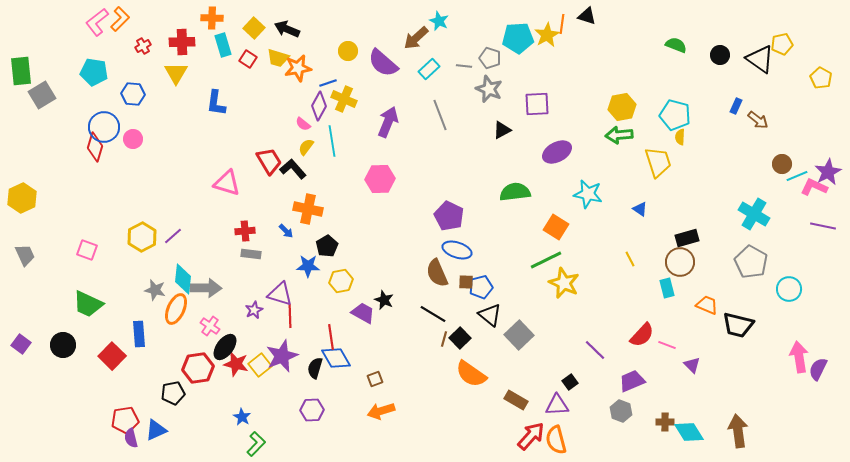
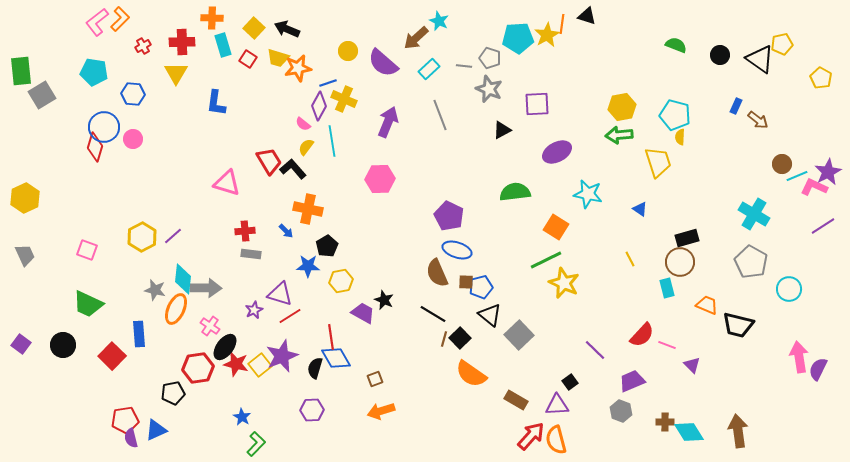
yellow hexagon at (22, 198): moved 3 px right
purple line at (823, 226): rotated 45 degrees counterclockwise
red line at (290, 316): rotated 60 degrees clockwise
